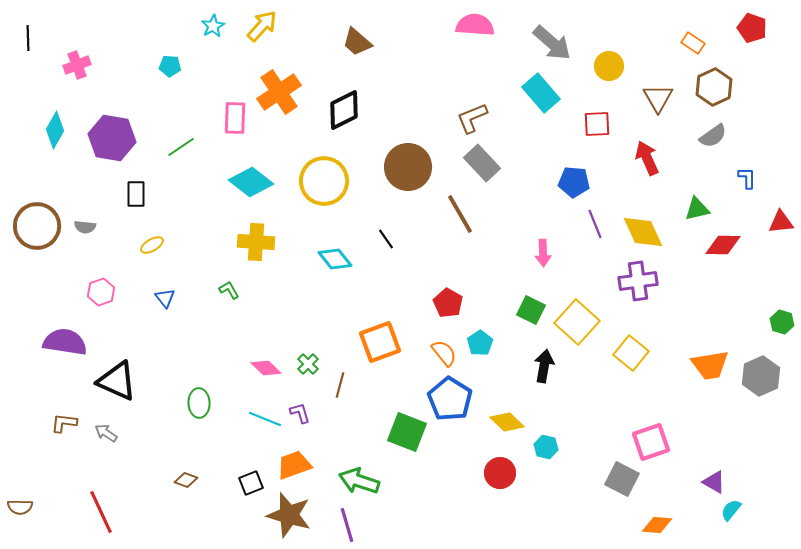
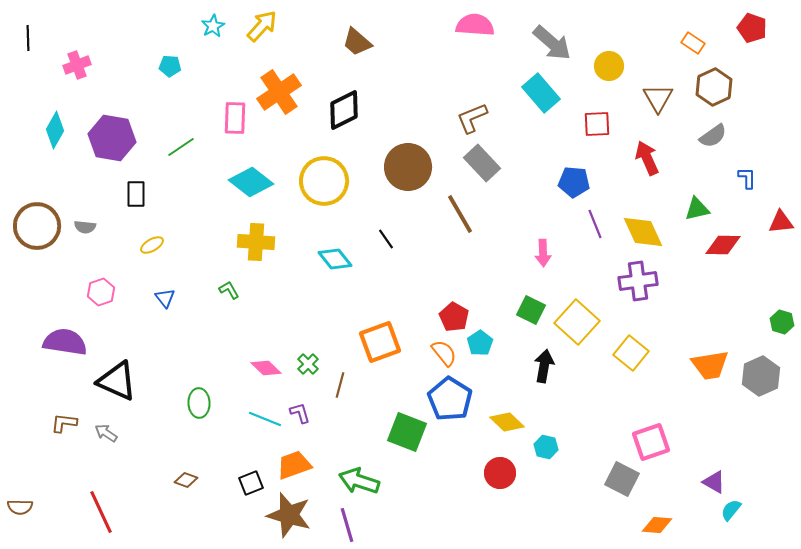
red pentagon at (448, 303): moved 6 px right, 14 px down
